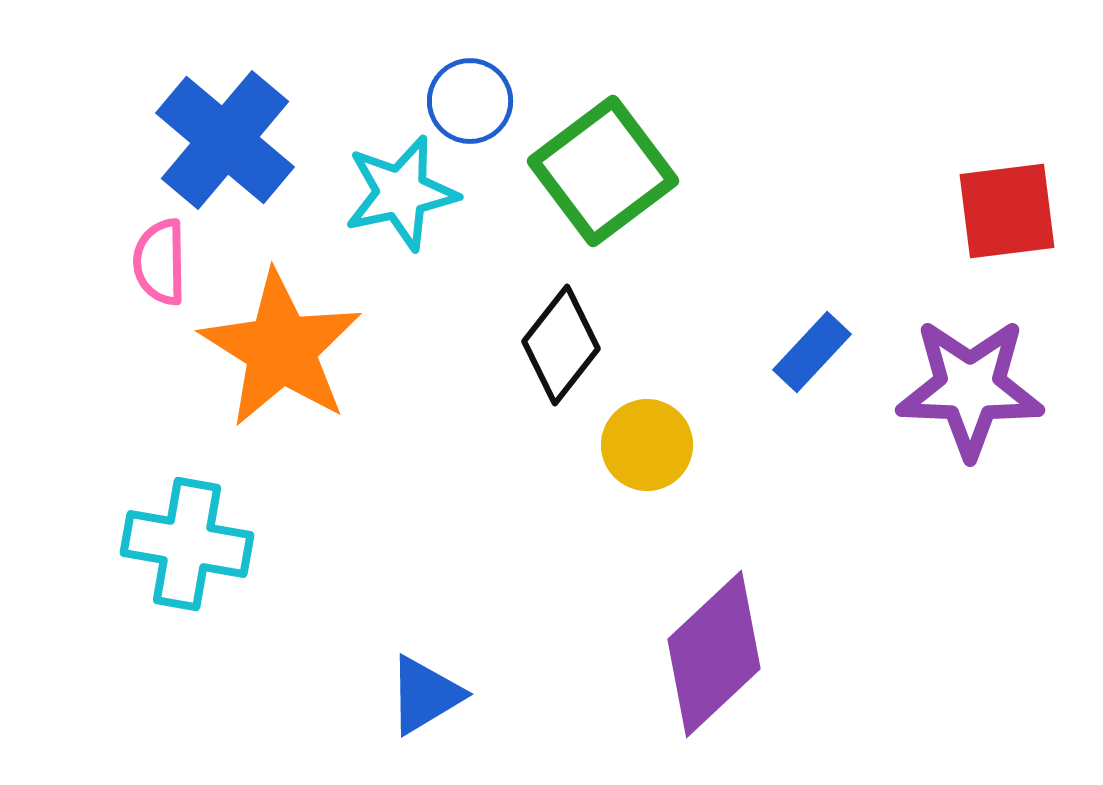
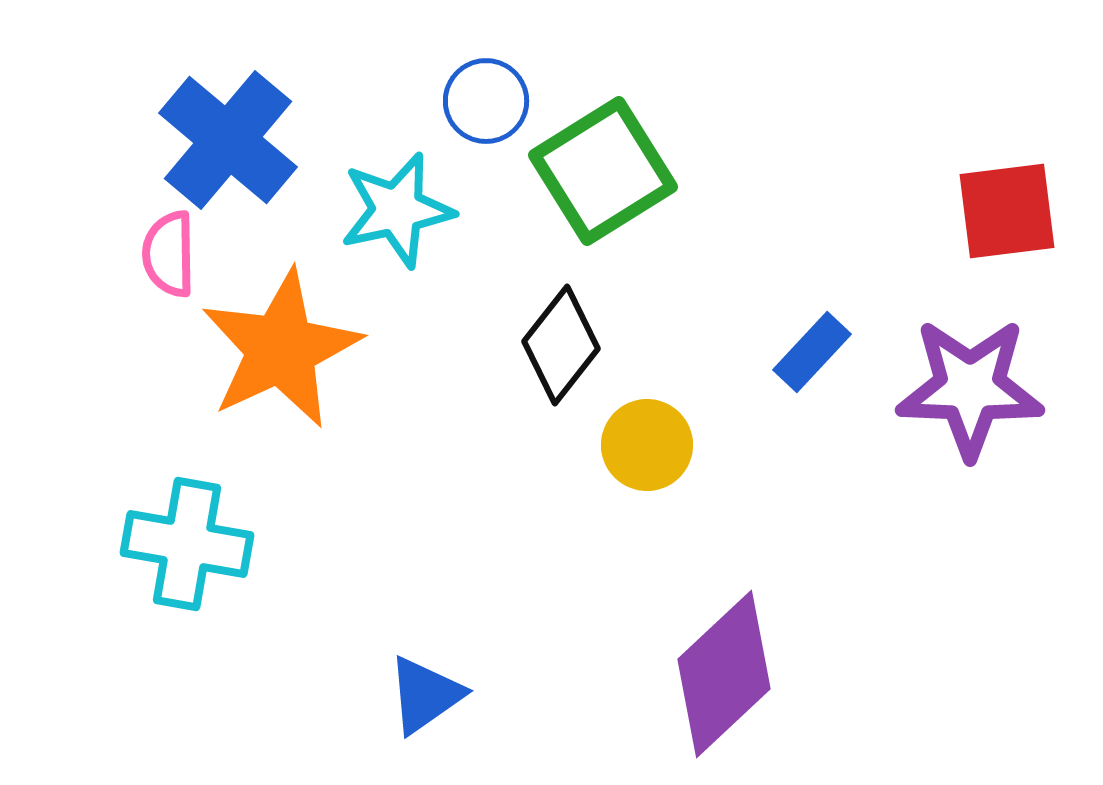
blue circle: moved 16 px right
blue cross: moved 3 px right
green square: rotated 5 degrees clockwise
cyan star: moved 4 px left, 17 px down
pink semicircle: moved 9 px right, 8 px up
orange star: rotated 15 degrees clockwise
purple diamond: moved 10 px right, 20 px down
blue triangle: rotated 4 degrees counterclockwise
